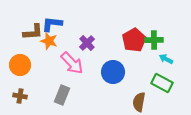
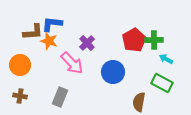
gray rectangle: moved 2 px left, 2 px down
